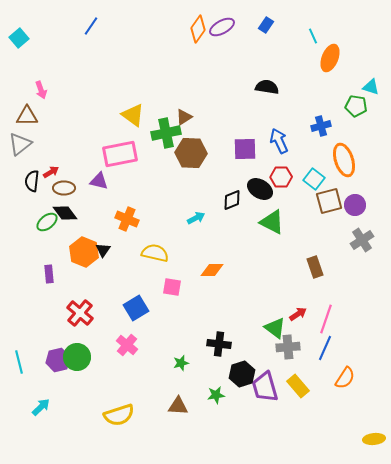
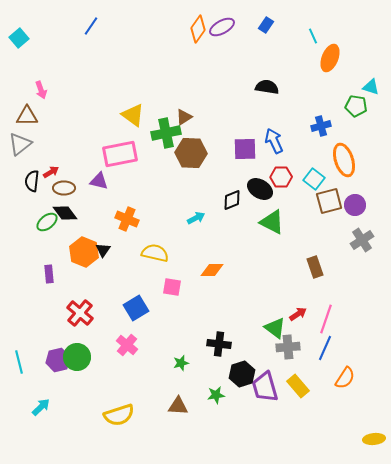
blue arrow at (279, 141): moved 5 px left
